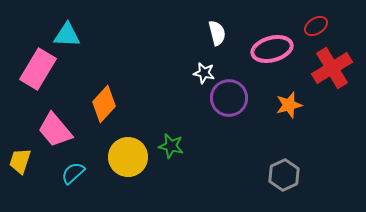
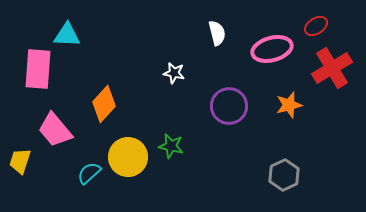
pink rectangle: rotated 27 degrees counterclockwise
white star: moved 30 px left
purple circle: moved 8 px down
cyan semicircle: moved 16 px right
